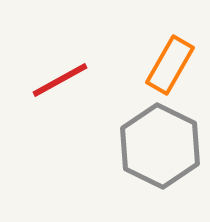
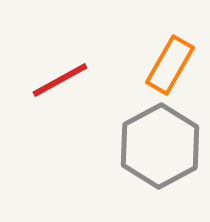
gray hexagon: rotated 6 degrees clockwise
